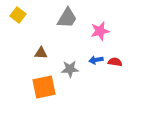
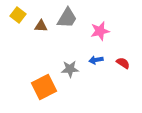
brown triangle: moved 27 px up
red semicircle: moved 8 px right, 1 px down; rotated 24 degrees clockwise
orange square: rotated 15 degrees counterclockwise
